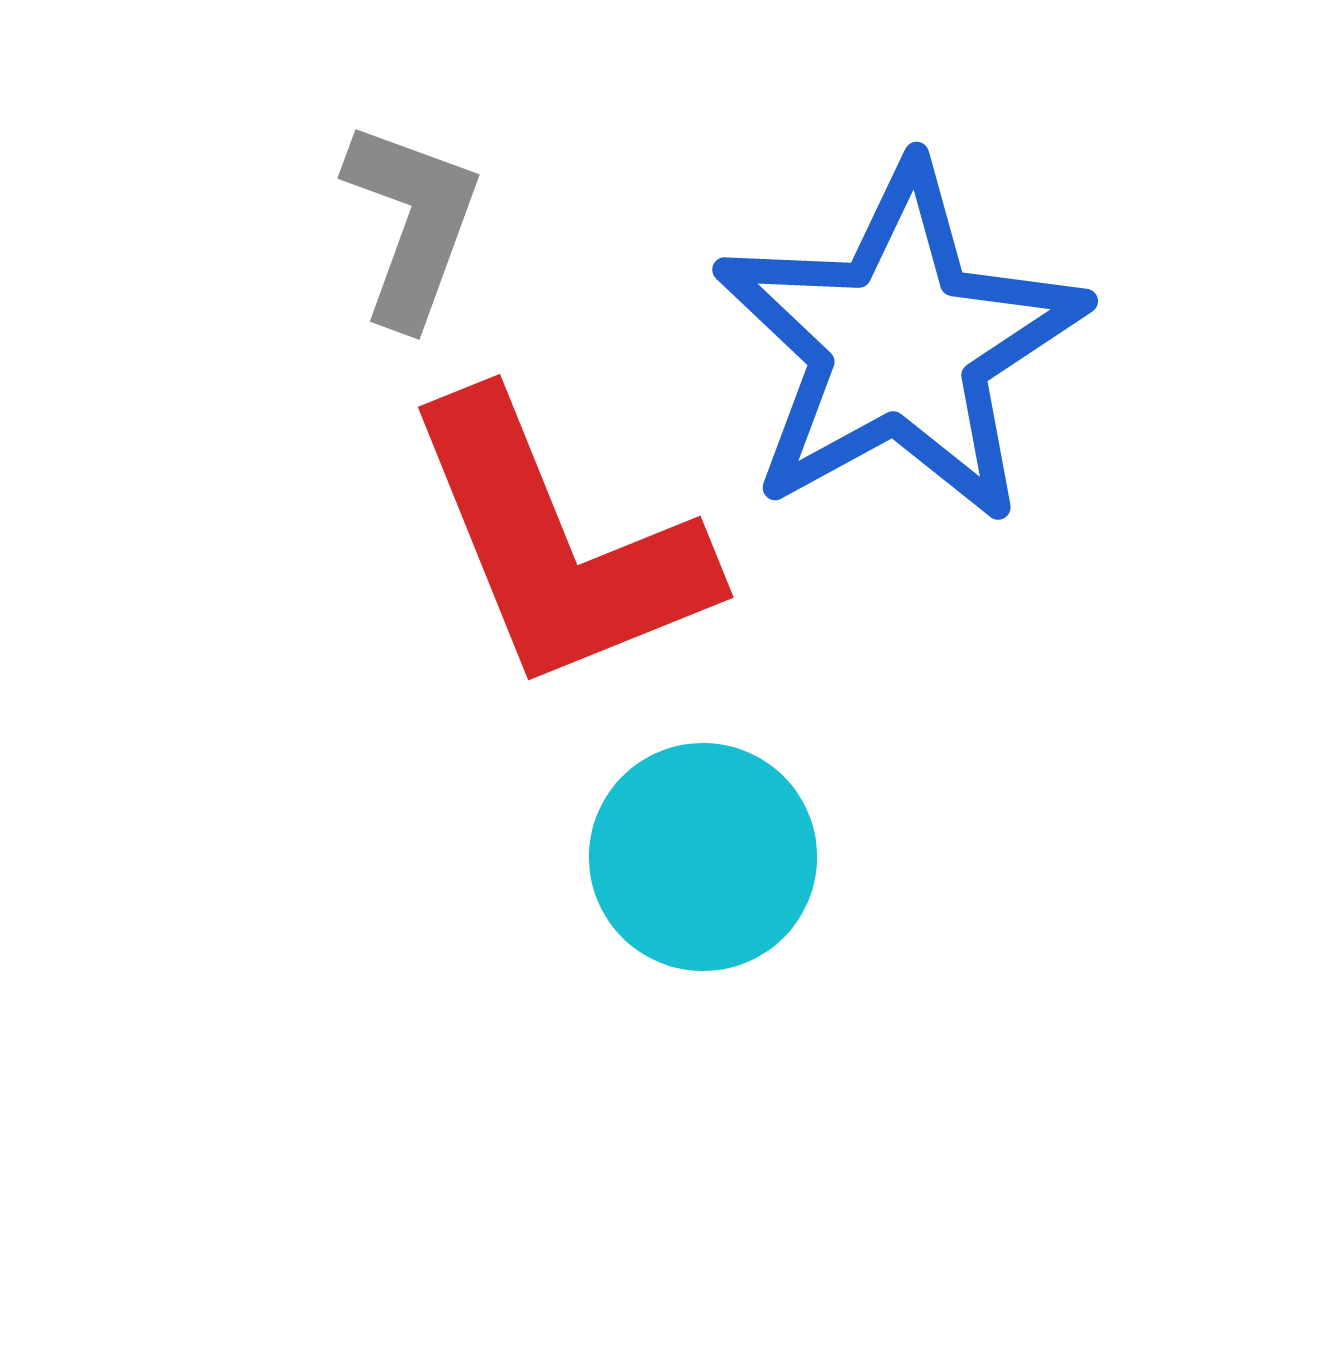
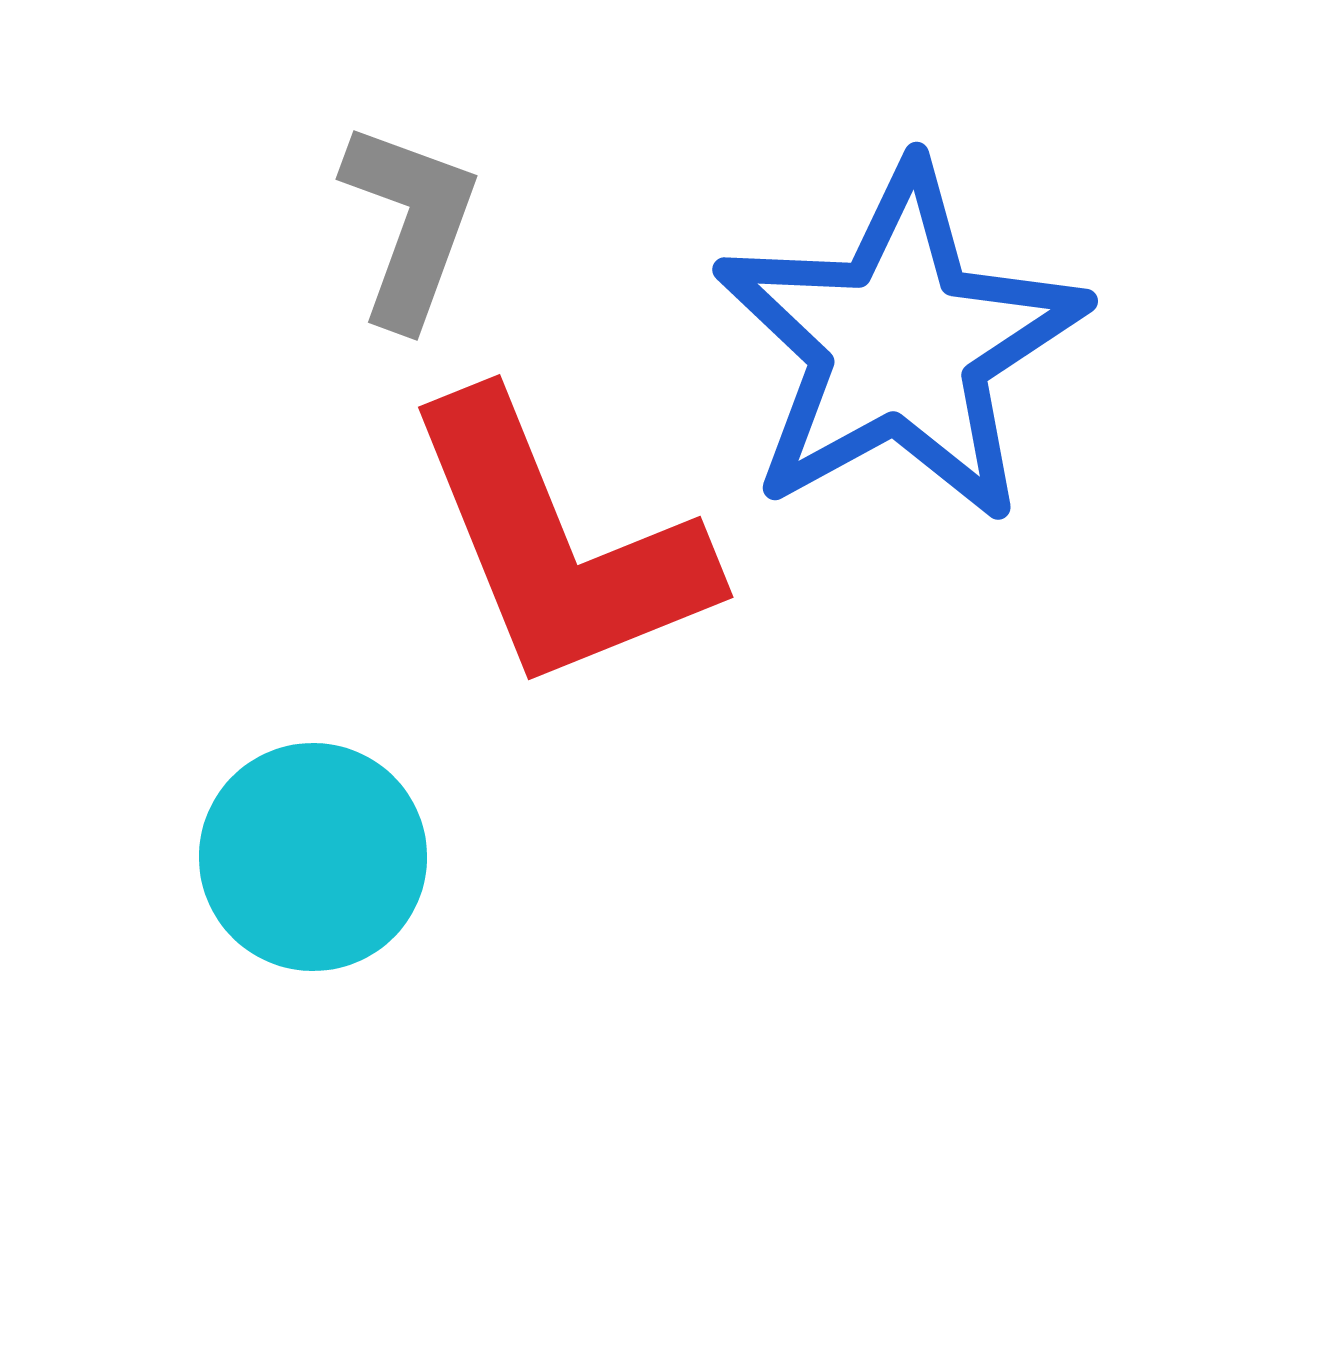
gray L-shape: moved 2 px left, 1 px down
cyan circle: moved 390 px left
